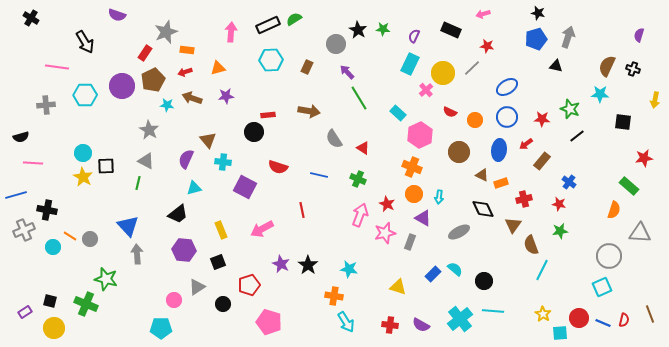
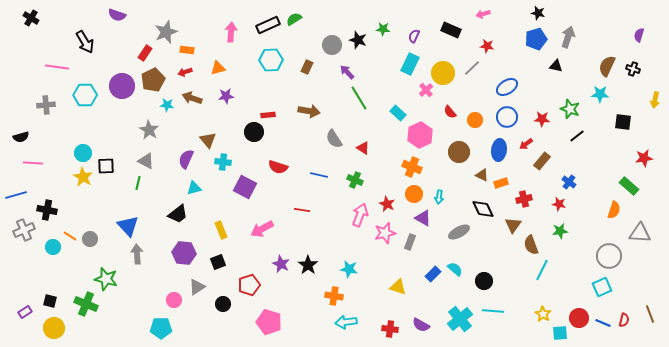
black star at (358, 30): moved 10 px down; rotated 12 degrees counterclockwise
gray circle at (336, 44): moved 4 px left, 1 px down
red semicircle at (450, 112): rotated 24 degrees clockwise
green cross at (358, 179): moved 3 px left, 1 px down
red line at (302, 210): rotated 70 degrees counterclockwise
purple hexagon at (184, 250): moved 3 px down
cyan arrow at (346, 322): rotated 115 degrees clockwise
red cross at (390, 325): moved 4 px down
